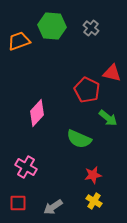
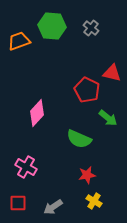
red star: moved 6 px left
